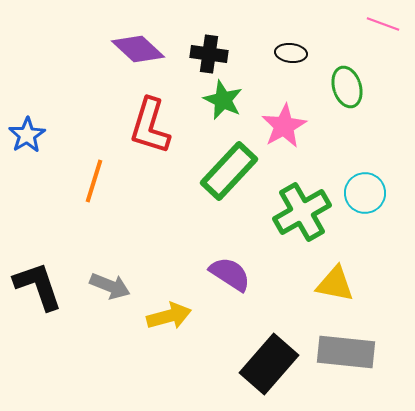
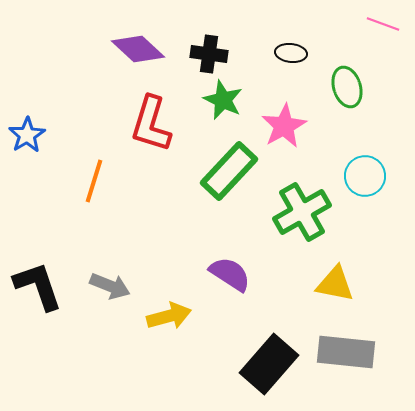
red L-shape: moved 1 px right, 2 px up
cyan circle: moved 17 px up
